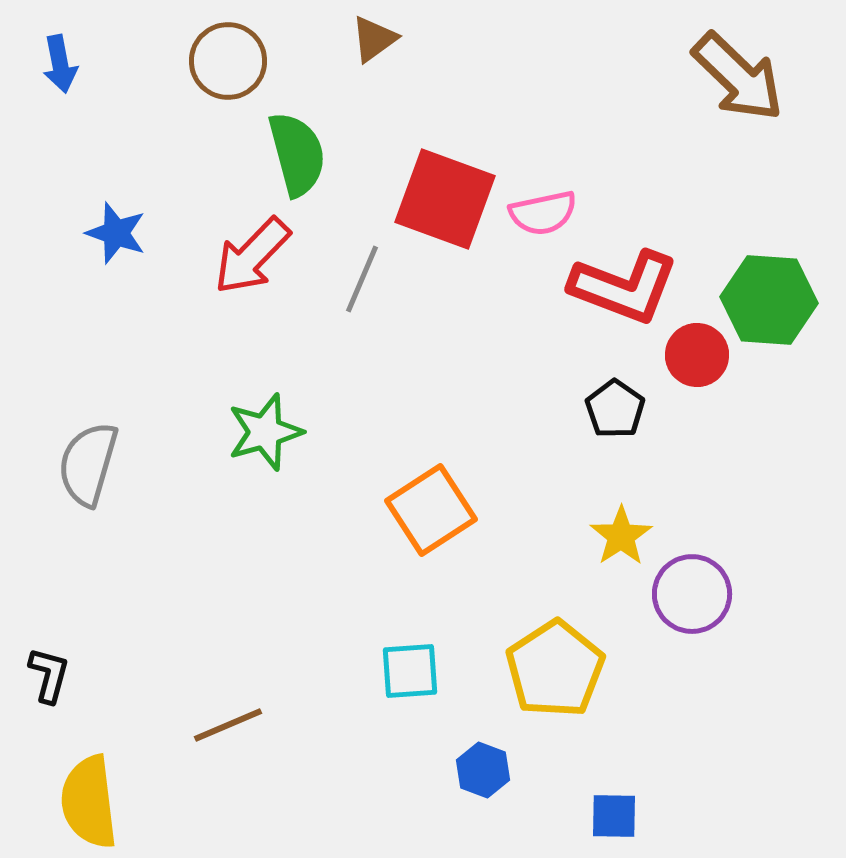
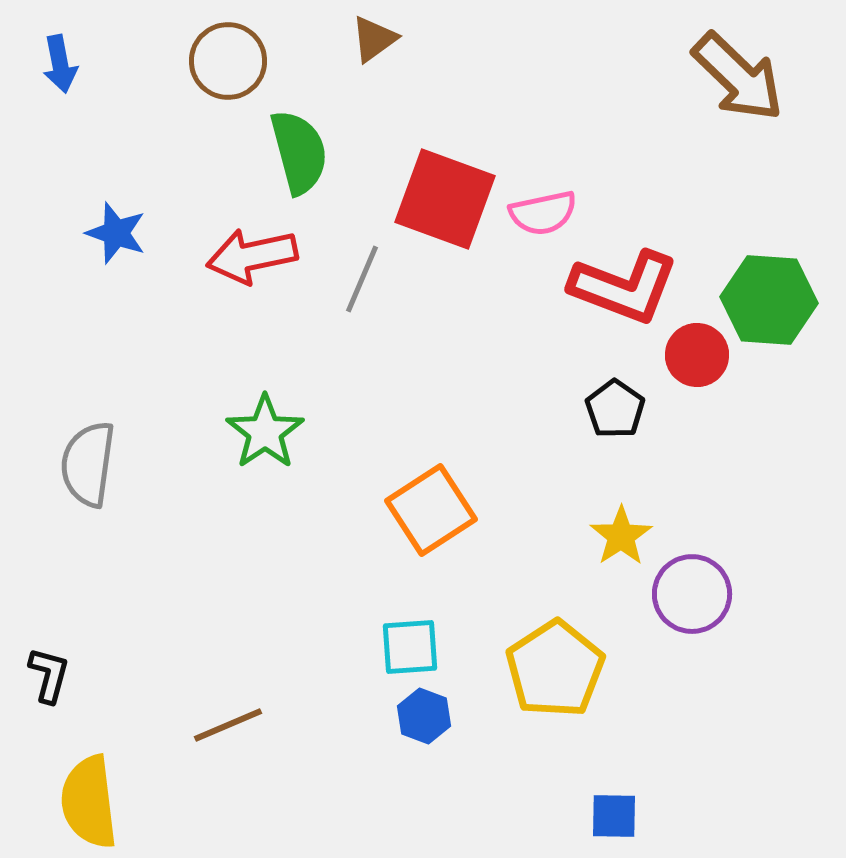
green semicircle: moved 2 px right, 2 px up
red arrow: rotated 34 degrees clockwise
green star: rotated 18 degrees counterclockwise
gray semicircle: rotated 8 degrees counterclockwise
cyan square: moved 24 px up
blue hexagon: moved 59 px left, 54 px up
